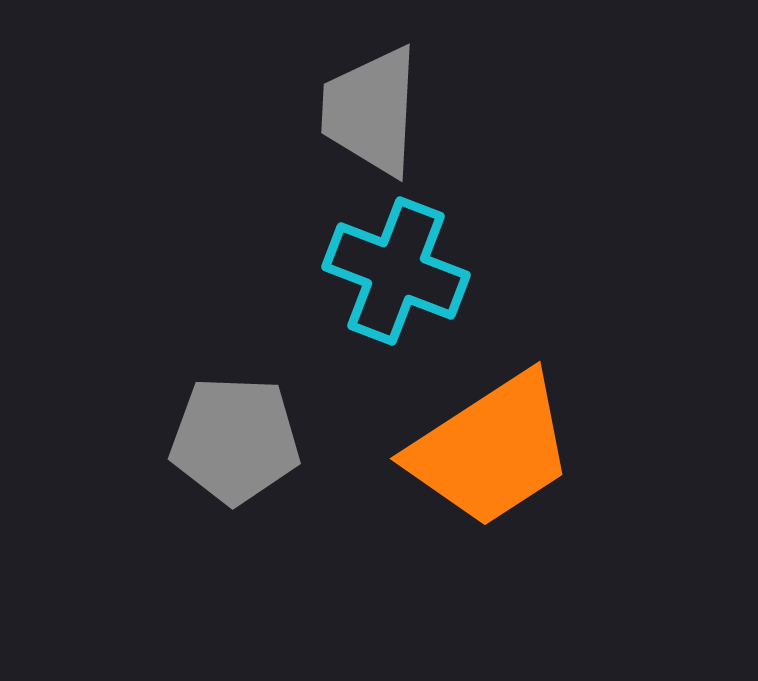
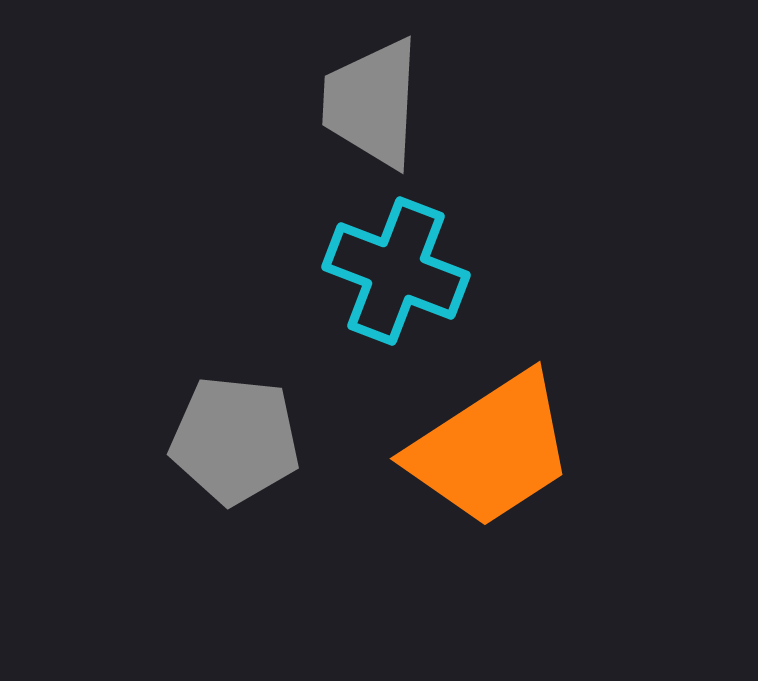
gray trapezoid: moved 1 px right, 8 px up
gray pentagon: rotated 4 degrees clockwise
